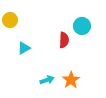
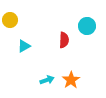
cyan circle: moved 5 px right
cyan triangle: moved 2 px up
